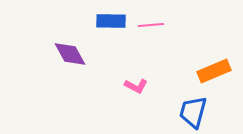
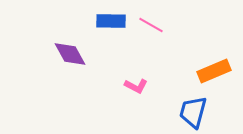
pink line: rotated 35 degrees clockwise
